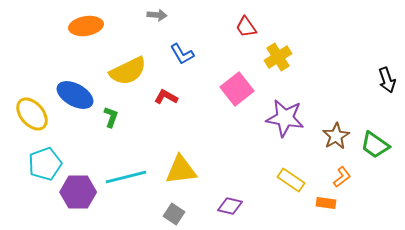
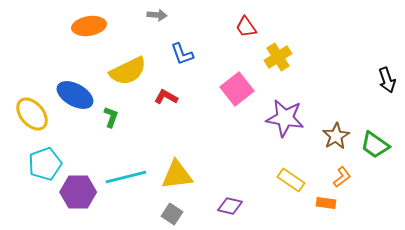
orange ellipse: moved 3 px right
blue L-shape: rotated 10 degrees clockwise
yellow triangle: moved 4 px left, 5 px down
gray square: moved 2 px left
